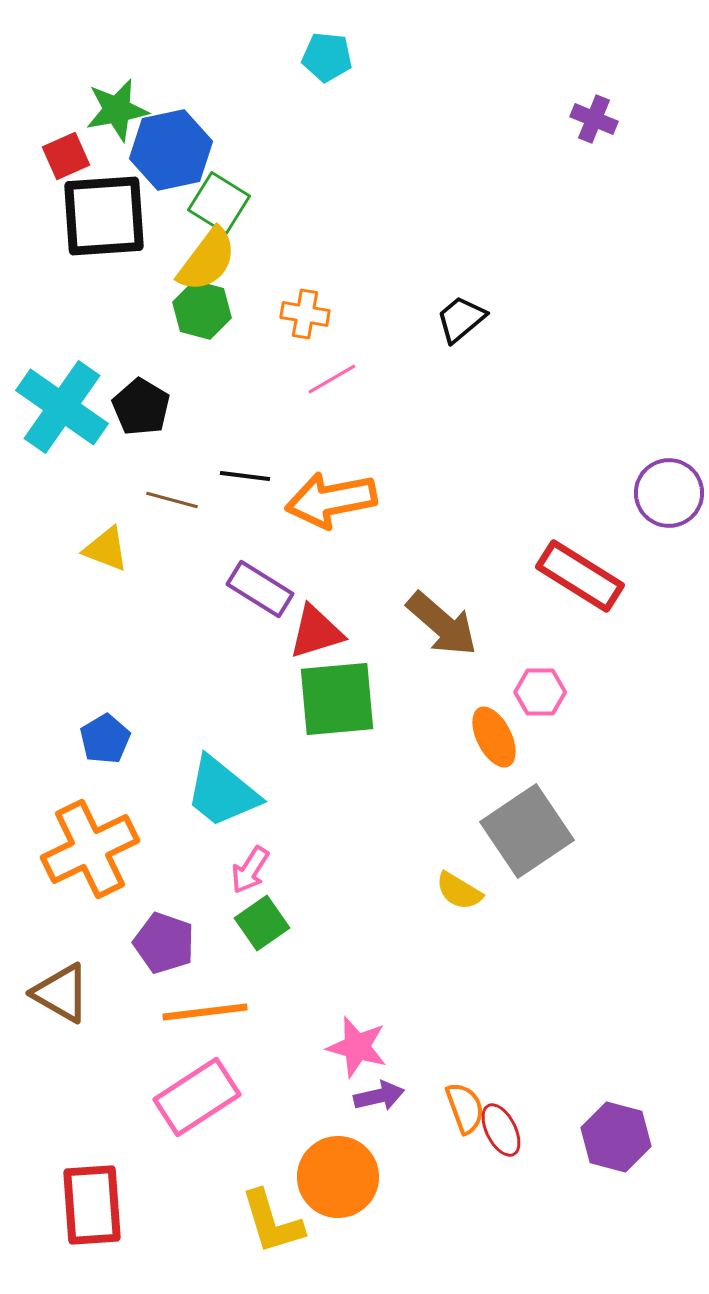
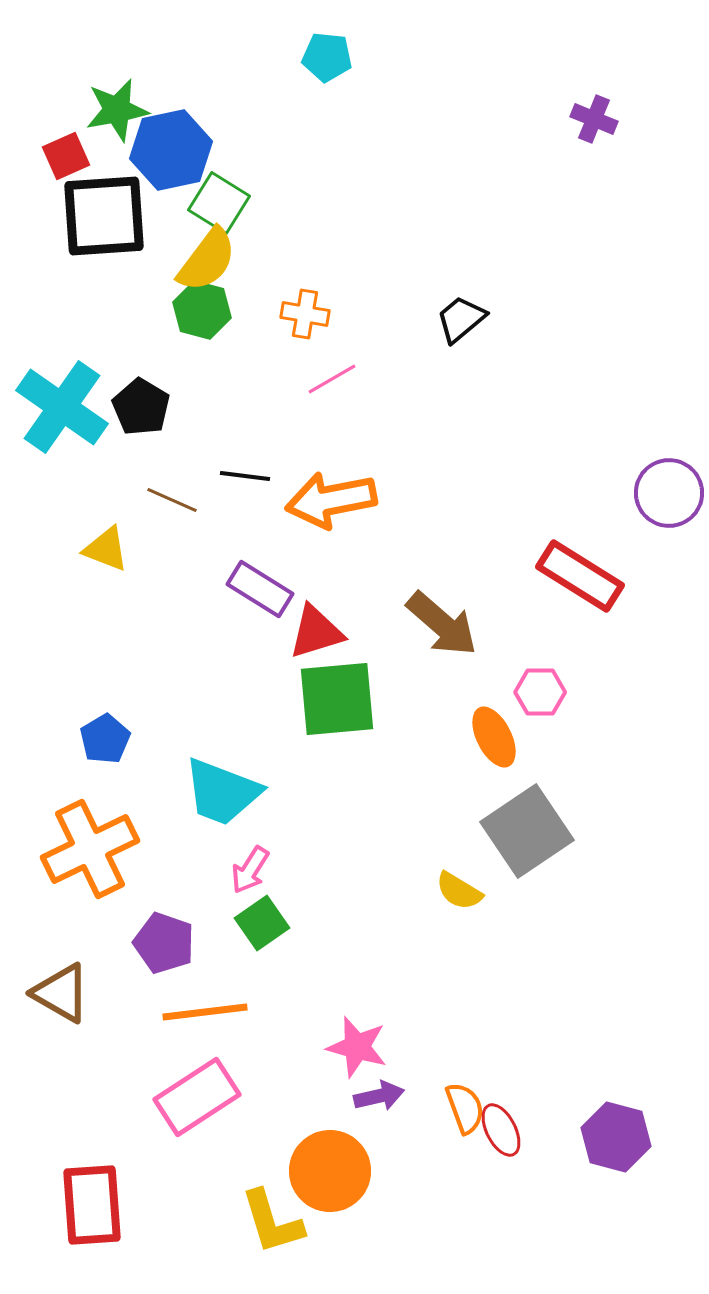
brown line at (172, 500): rotated 9 degrees clockwise
cyan trapezoid at (222, 792): rotated 18 degrees counterclockwise
orange circle at (338, 1177): moved 8 px left, 6 px up
